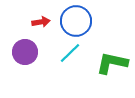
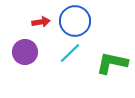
blue circle: moved 1 px left
